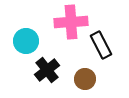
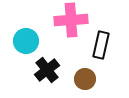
pink cross: moved 2 px up
black rectangle: rotated 40 degrees clockwise
